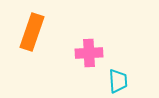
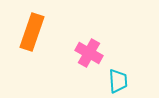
pink cross: rotated 32 degrees clockwise
